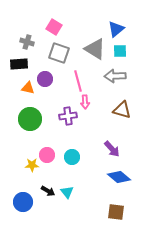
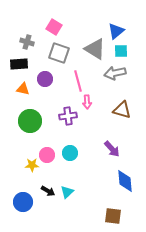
blue triangle: moved 2 px down
cyan square: moved 1 px right
gray arrow: moved 3 px up; rotated 10 degrees counterclockwise
orange triangle: moved 5 px left, 1 px down
pink arrow: moved 2 px right
green circle: moved 2 px down
cyan circle: moved 2 px left, 4 px up
blue diamond: moved 6 px right, 4 px down; rotated 45 degrees clockwise
cyan triangle: rotated 24 degrees clockwise
brown square: moved 3 px left, 4 px down
